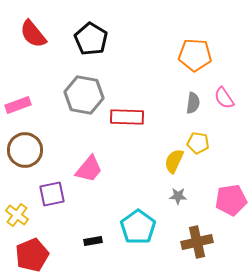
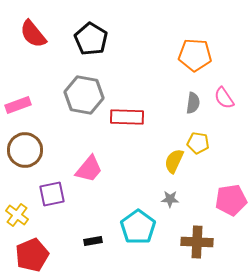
gray star: moved 8 px left, 3 px down
brown cross: rotated 16 degrees clockwise
